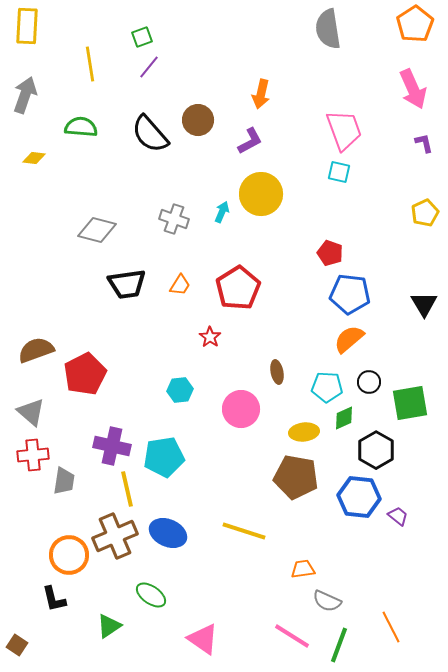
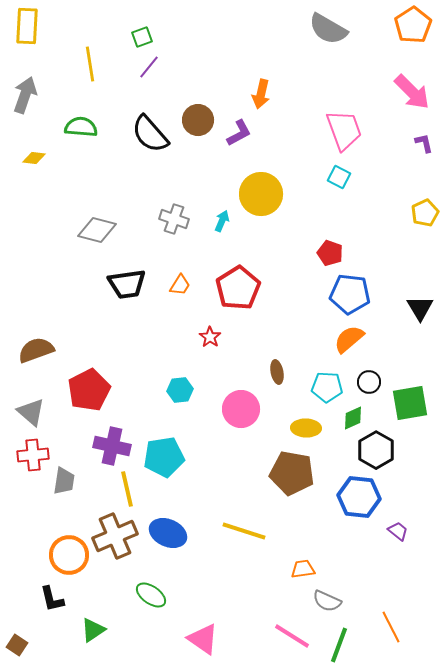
orange pentagon at (415, 24): moved 2 px left, 1 px down
gray semicircle at (328, 29): rotated 51 degrees counterclockwise
pink arrow at (413, 89): moved 1 px left, 3 px down; rotated 21 degrees counterclockwise
purple L-shape at (250, 141): moved 11 px left, 8 px up
cyan square at (339, 172): moved 5 px down; rotated 15 degrees clockwise
cyan arrow at (222, 212): moved 9 px down
black triangle at (424, 304): moved 4 px left, 4 px down
red pentagon at (85, 374): moved 4 px right, 16 px down
green diamond at (344, 418): moved 9 px right
yellow ellipse at (304, 432): moved 2 px right, 4 px up; rotated 8 degrees clockwise
brown pentagon at (296, 477): moved 4 px left, 4 px up
purple trapezoid at (398, 516): moved 15 px down
black L-shape at (54, 599): moved 2 px left
green triangle at (109, 626): moved 16 px left, 4 px down
